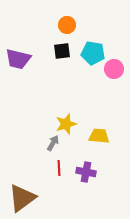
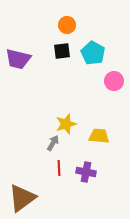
cyan pentagon: rotated 20 degrees clockwise
pink circle: moved 12 px down
